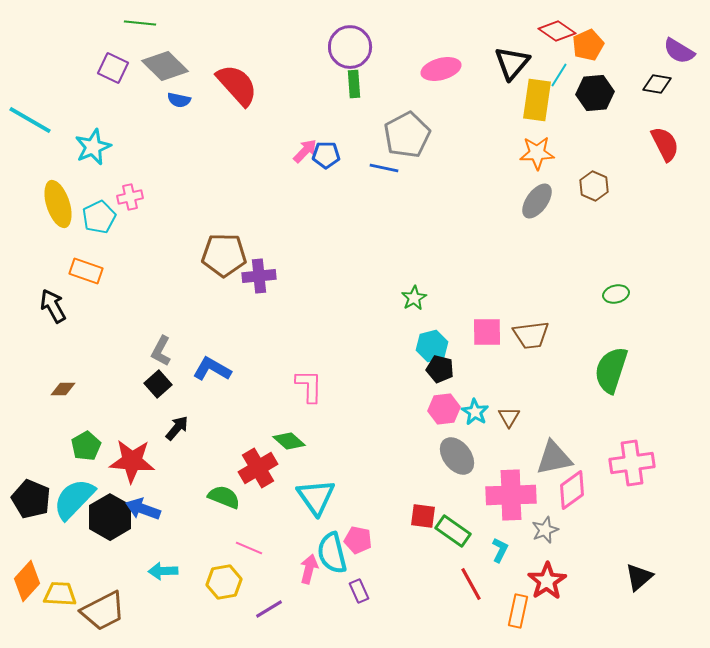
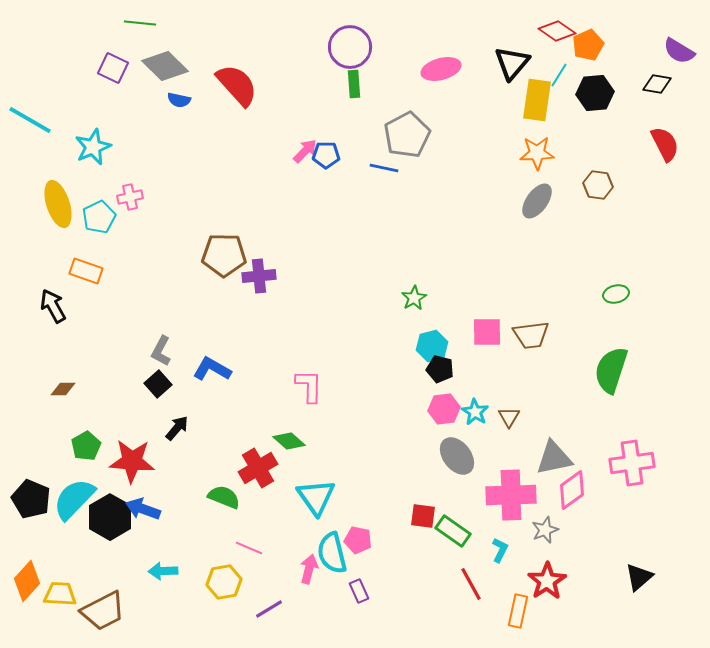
brown hexagon at (594, 186): moved 4 px right, 1 px up; rotated 16 degrees counterclockwise
